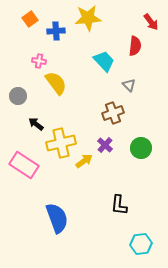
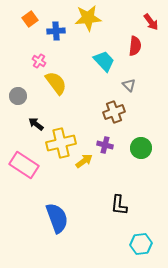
pink cross: rotated 24 degrees clockwise
brown cross: moved 1 px right, 1 px up
purple cross: rotated 28 degrees counterclockwise
